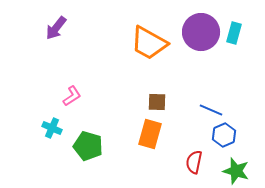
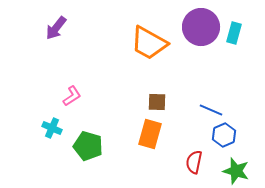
purple circle: moved 5 px up
